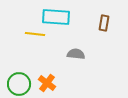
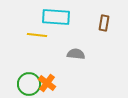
yellow line: moved 2 px right, 1 px down
green circle: moved 10 px right
